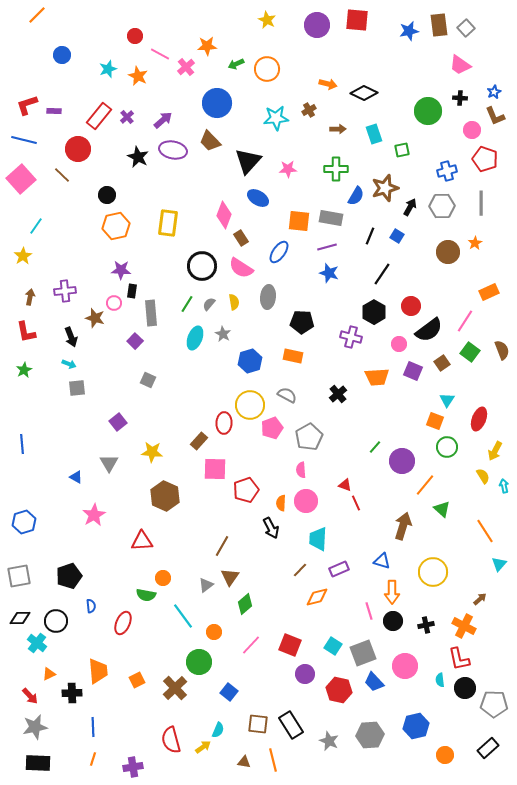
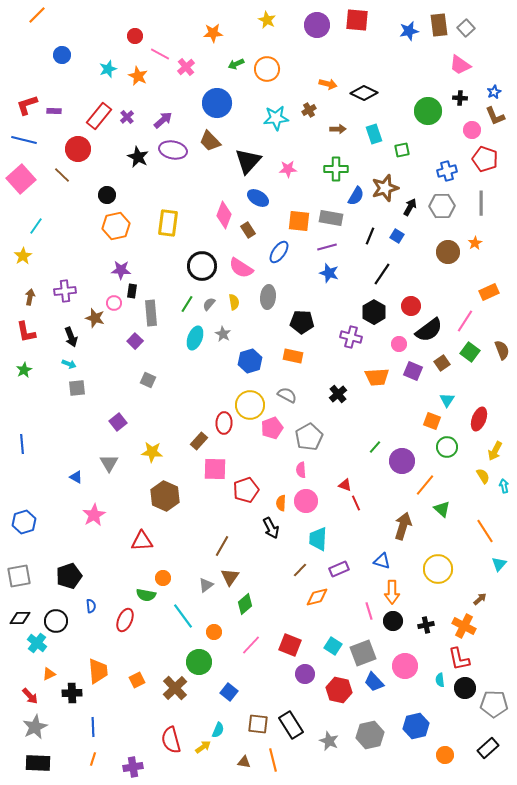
orange star at (207, 46): moved 6 px right, 13 px up
brown rectangle at (241, 238): moved 7 px right, 8 px up
orange square at (435, 421): moved 3 px left
yellow circle at (433, 572): moved 5 px right, 3 px up
red ellipse at (123, 623): moved 2 px right, 3 px up
gray star at (35, 727): rotated 15 degrees counterclockwise
gray hexagon at (370, 735): rotated 8 degrees counterclockwise
